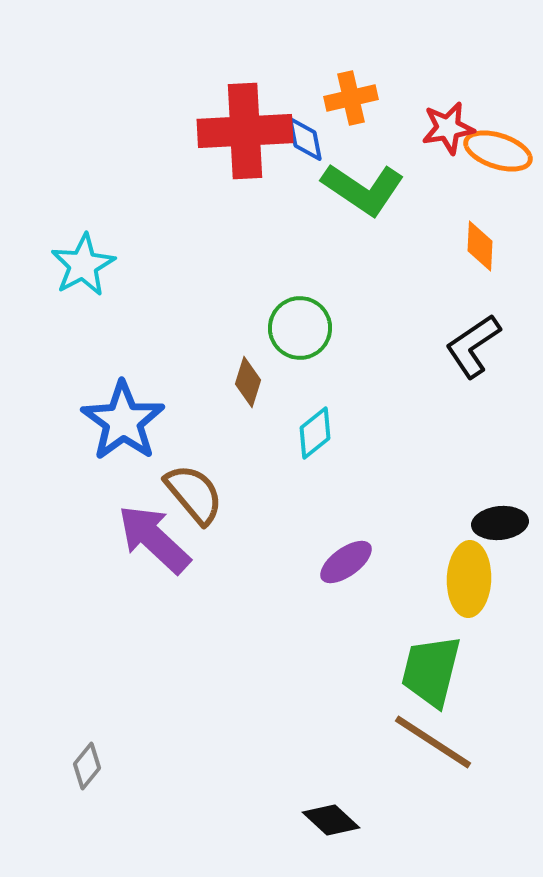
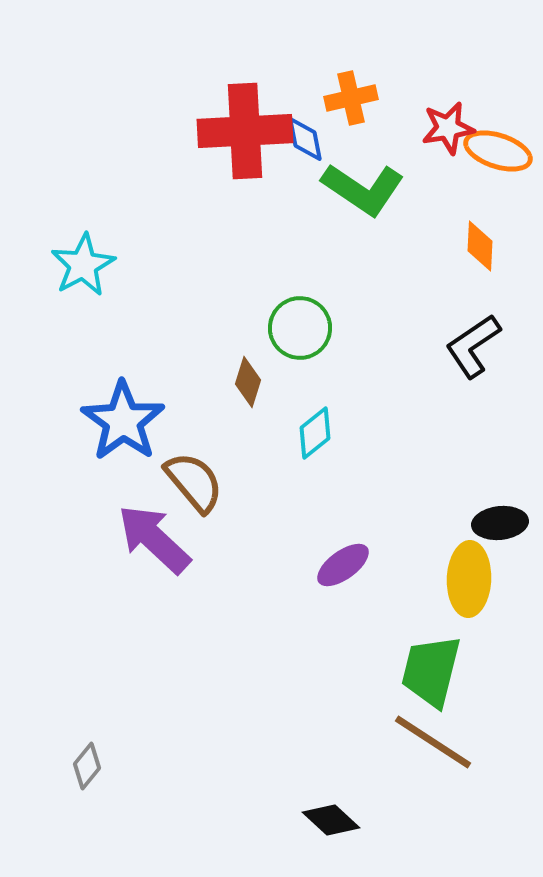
brown semicircle: moved 12 px up
purple ellipse: moved 3 px left, 3 px down
